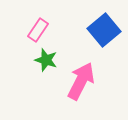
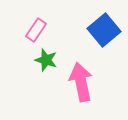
pink rectangle: moved 2 px left
pink arrow: moved 1 px down; rotated 39 degrees counterclockwise
